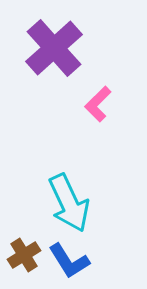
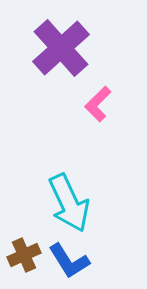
purple cross: moved 7 px right
brown cross: rotated 8 degrees clockwise
